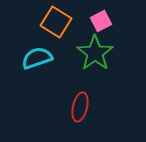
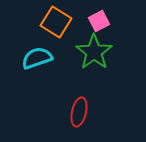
pink square: moved 2 px left
green star: moved 1 px left, 1 px up
red ellipse: moved 1 px left, 5 px down
